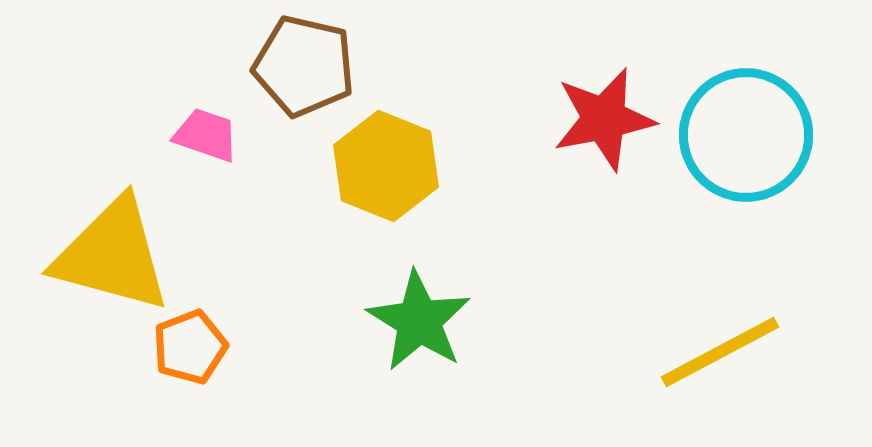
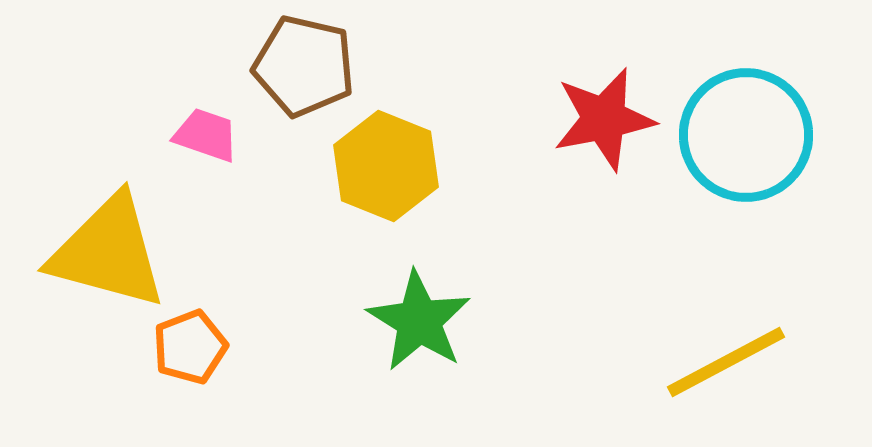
yellow triangle: moved 4 px left, 3 px up
yellow line: moved 6 px right, 10 px down
